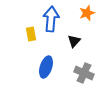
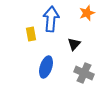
black triangle: moved 3 px down
